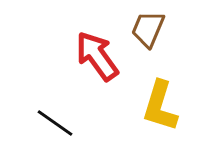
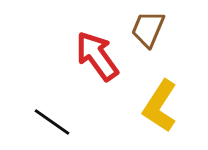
yellow L-shape: rotated 16 degrees clockwise
black line: moved 3 px left, 1 px up
